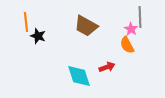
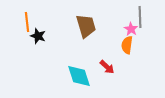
orange line: moved 1 px right
brown trapezoid: rotated 135 degrees counterclockwise
orange semicircle: rotated 36 degrees clockwise
red arrow: rotated 63 degrees clockwise
